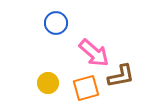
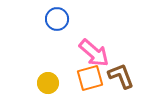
blue circle: moved 1 px right, 4 px up
brown L-shape: rotated 100 degrees counterclockwise
orange square: moved 4 px right, 10 px up
